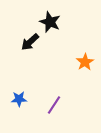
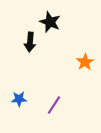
black arrow: rotated 42 degrees counterclockwise
